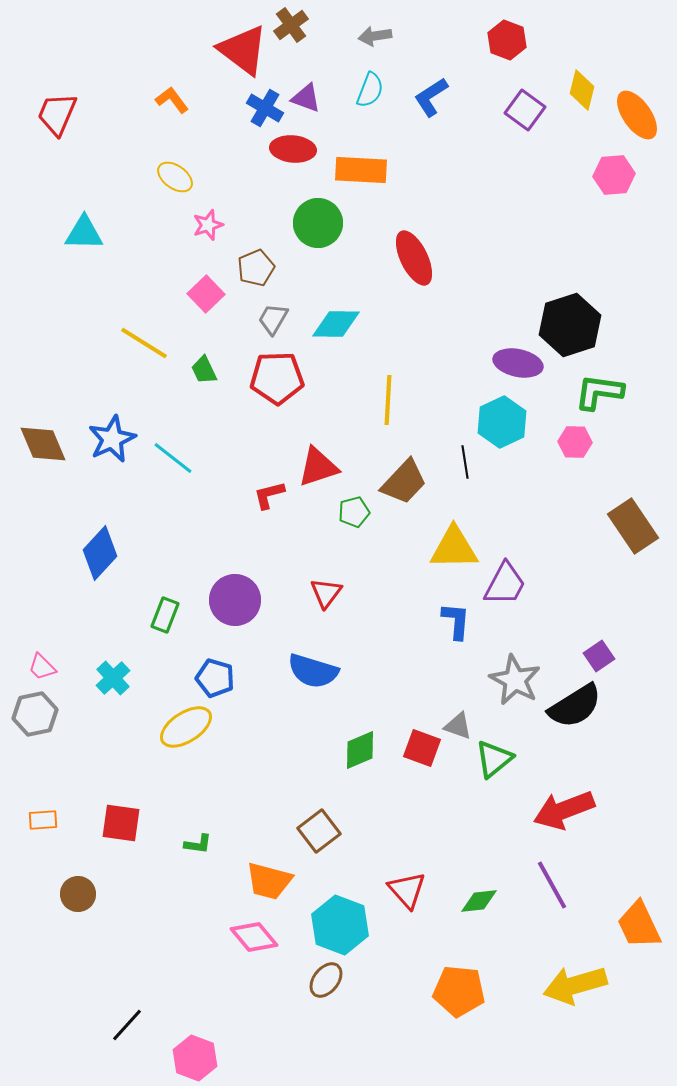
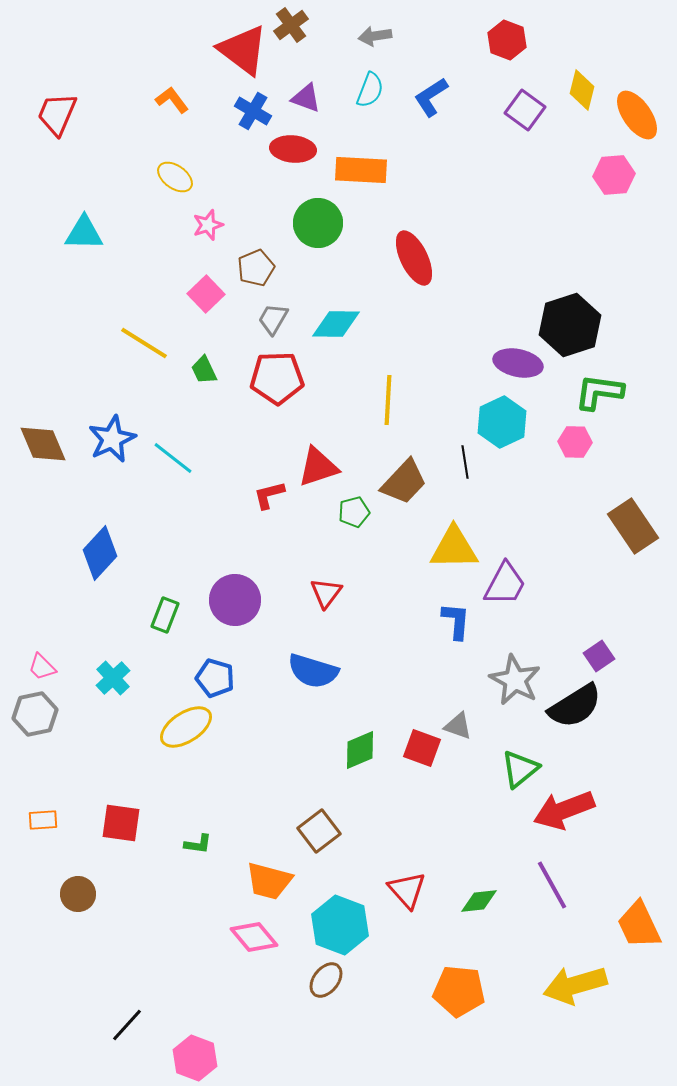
blue cross at (265, 108): moved 12 px left, 3 px down
green triangle at (494, 759): moved 26 px right, 10 px down
